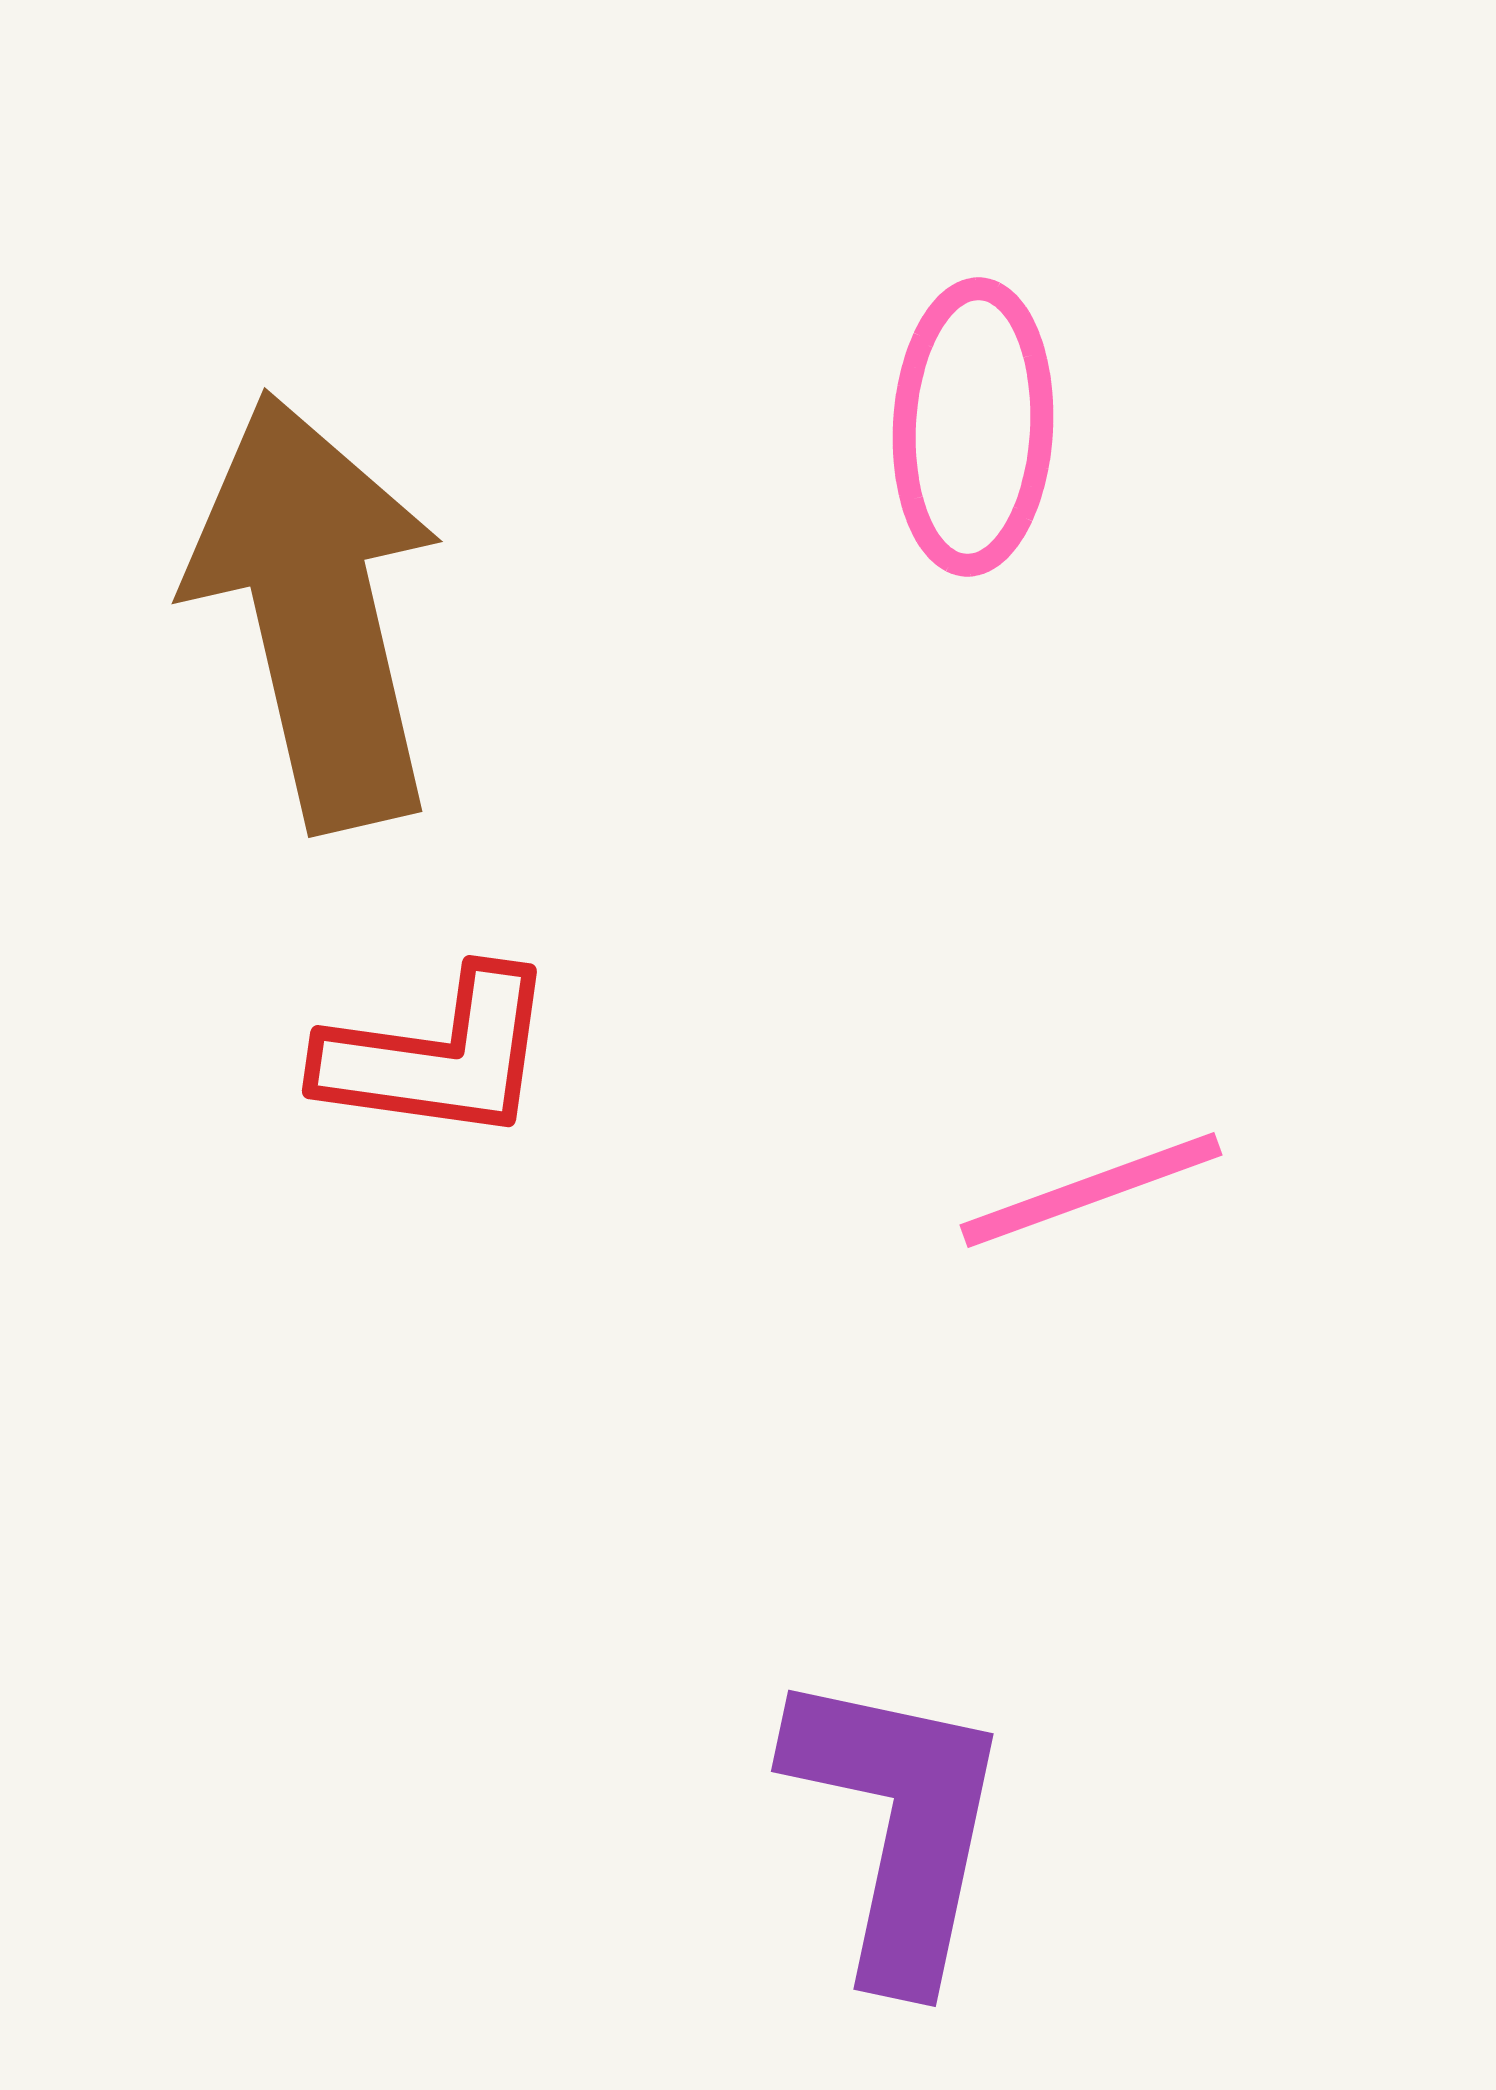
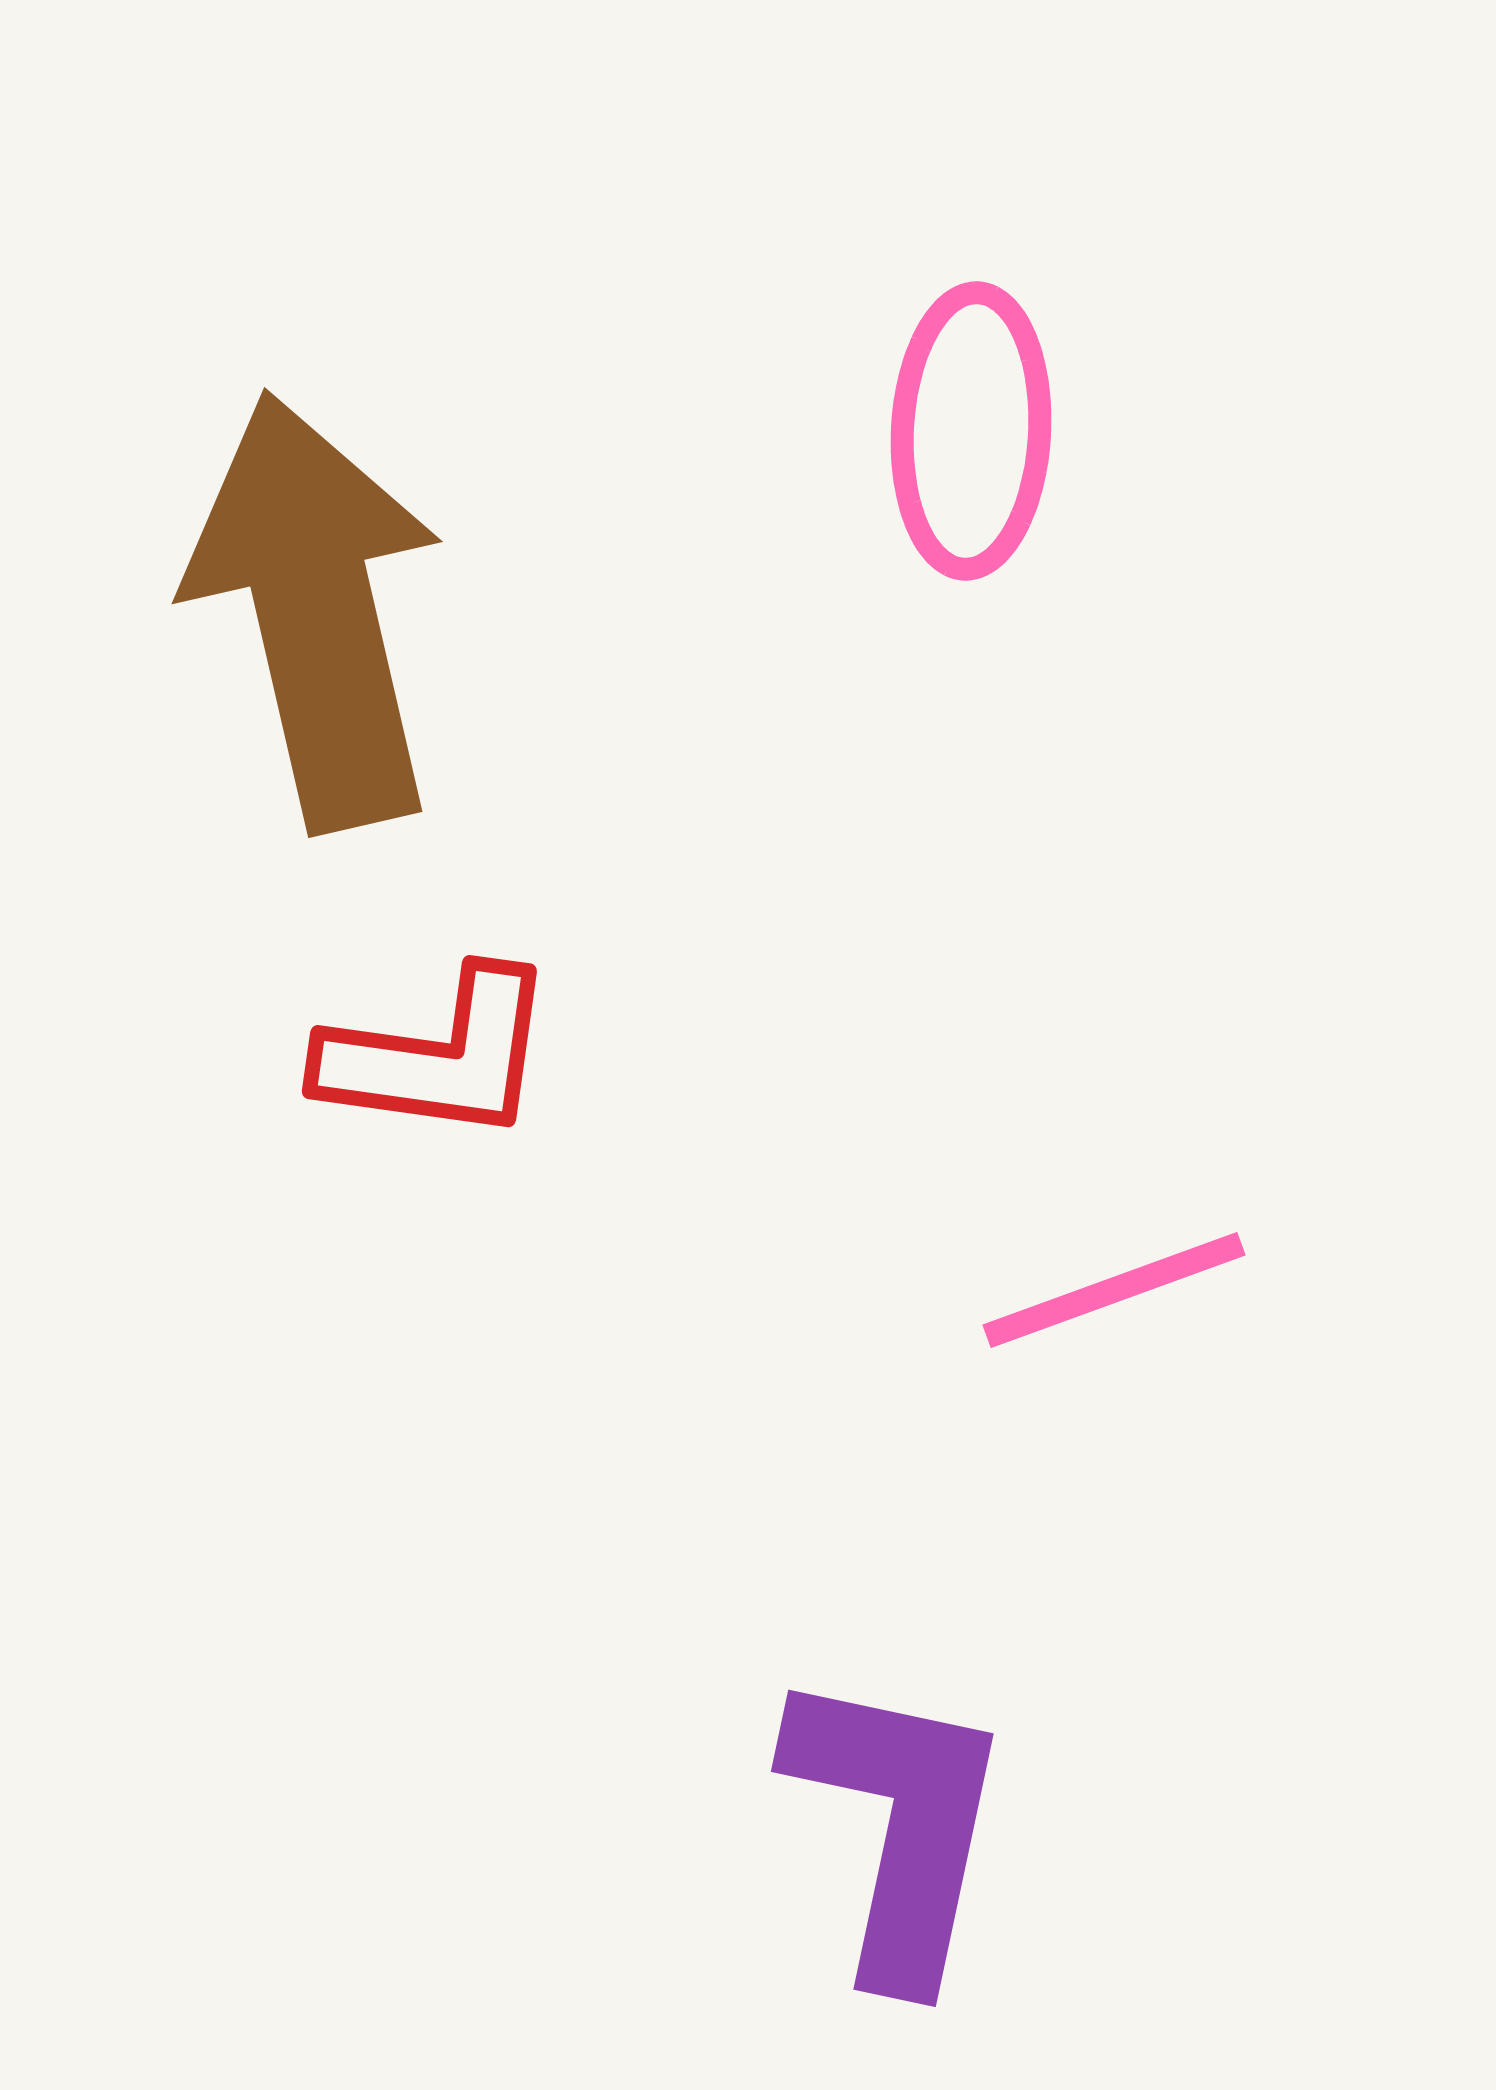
pink ellipse: moved 2 px left, 4 px down
pink line: moved 23 px right, 100 px down
